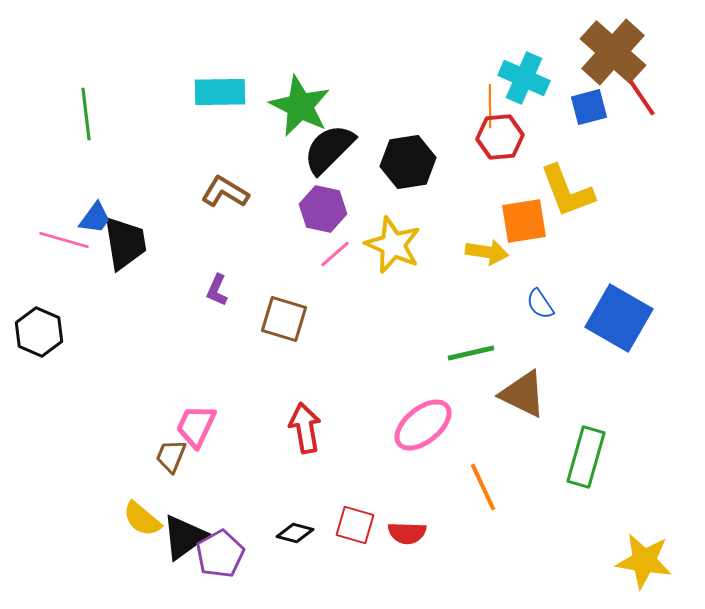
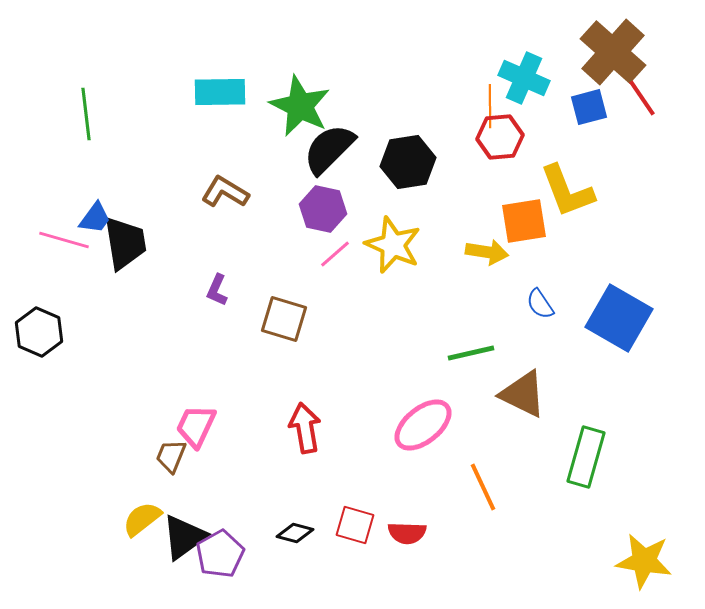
yellow semicircle at (142, 519): rotated 102 degrees clockwise
